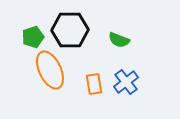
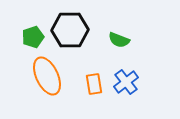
orange ellipse: moved 3 px left, 6 px down
